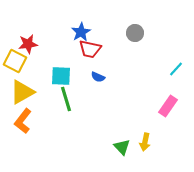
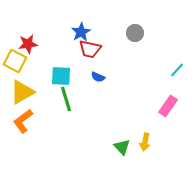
cyan line: moved 1 px right, 1 px down
orange L-shape: rotated 15 degrees clockwise
